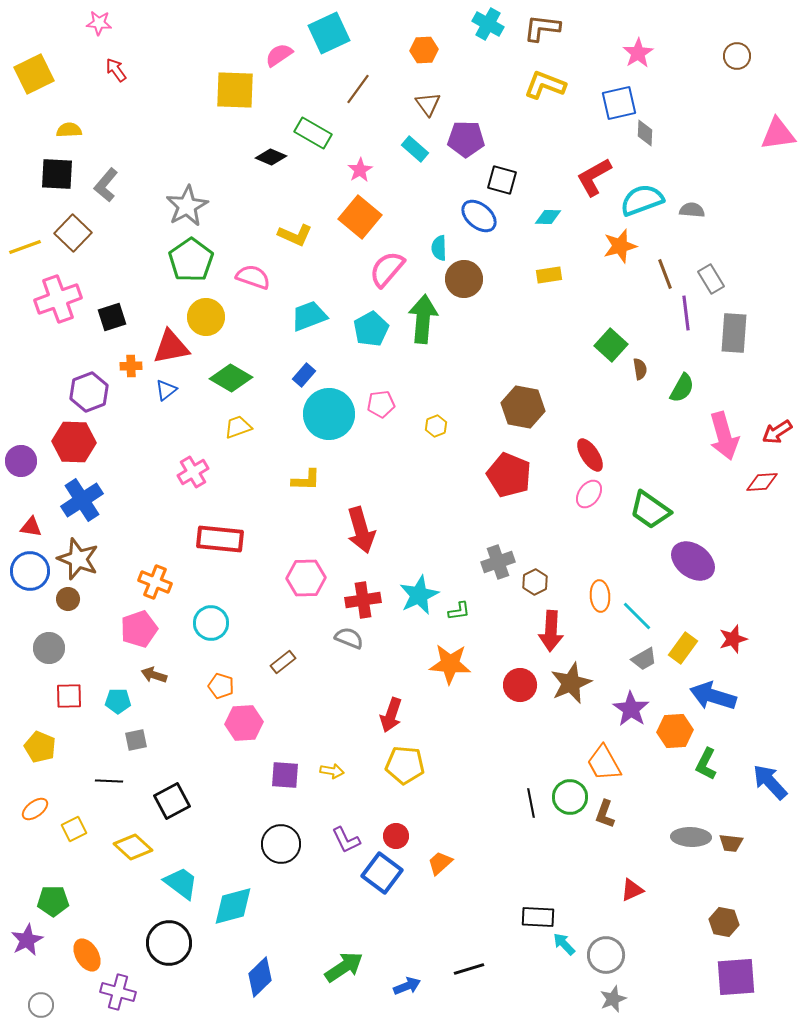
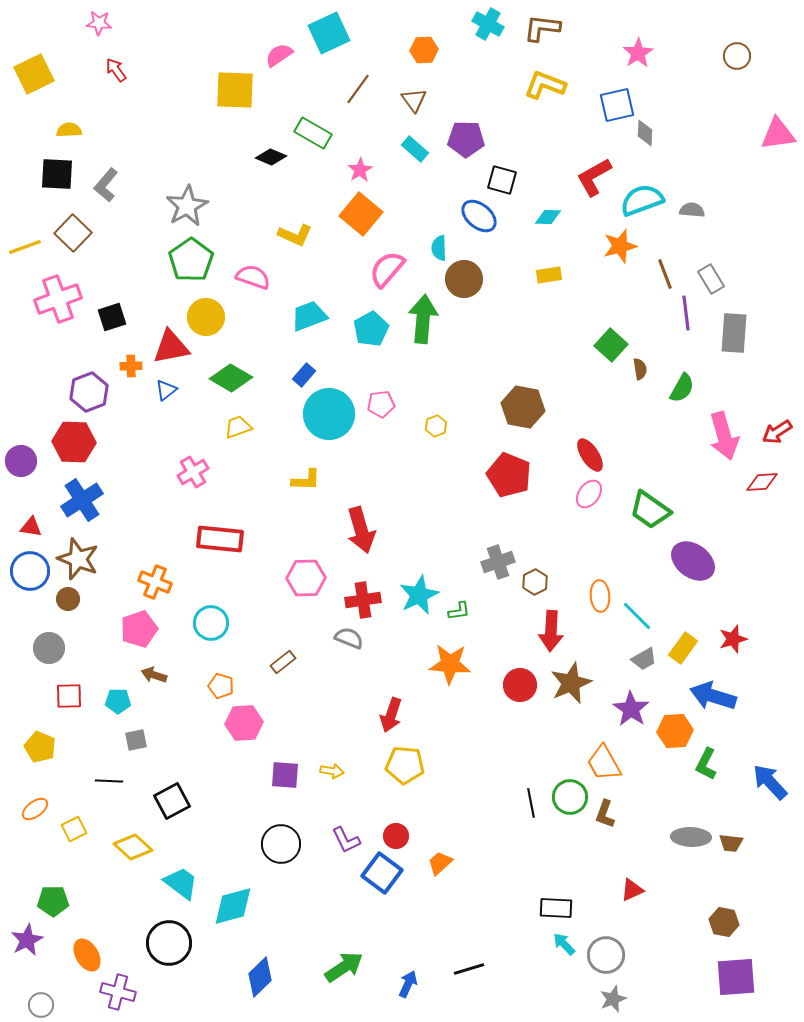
blue square at (619, 103): moved 2 px left, 2 px down
brown triangle at (428, 104): moved 14 px left, 4 px up
orange square at (360, 217): moved 1 px right, 3 px up
black rectangle at (538, 917): moved 18 px right, 9 px up
blue arrow at (407, 986): moved 1 px right, 2 px up; rotated 44 degrees counterclockwise
